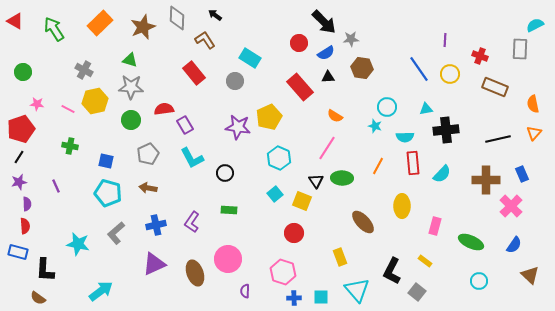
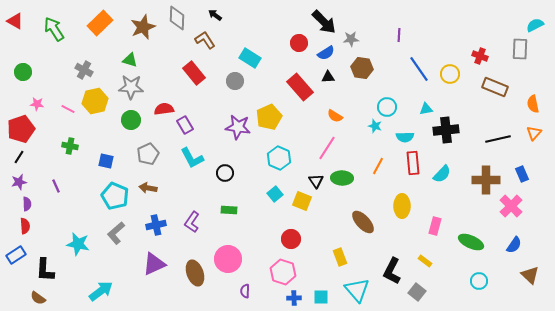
purple line at (445, 40): moved 46 px left, 5 px up
cyan pentagon at (108, 193): moved 7 px right, 3 px down; rotated 8 degrees clockwise
red circle at (294, 233): moved 3 px left, 6 px down
blue rectangle at (18, 252): moved 2 px left, 3 px down; rotated 48 degrees counterclockwise
